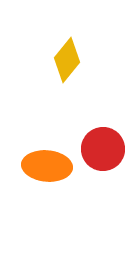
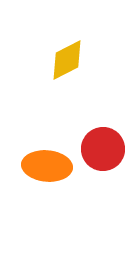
yellow diamond: rotated 24 degrees clockwise
